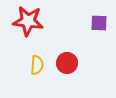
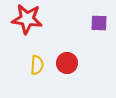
red star: moved 1 px left, 2 px up
